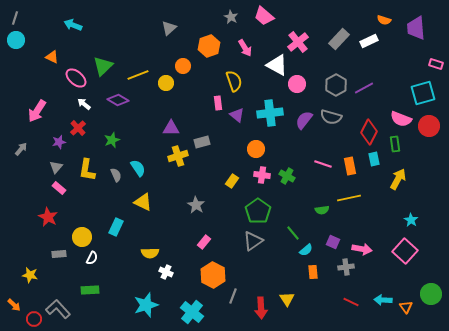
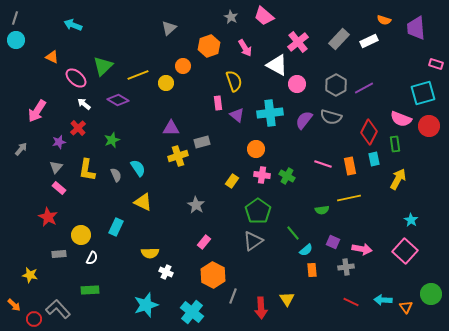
yellow circle at (82, 237): moved 1 px left, 2 px up
orange rectangle at (313, 272): moved 1 px left, 2 px up
